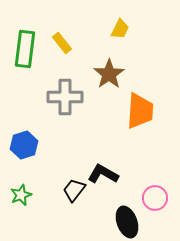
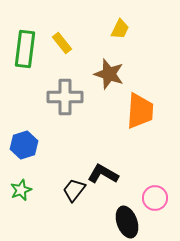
brown star: rotated 20 degrees counterclockwise
green star: moved 5 px up
